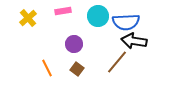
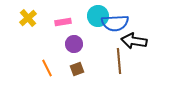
pink rectangle: moved 11 px down
blue semicircle: moved 11 px left, 1 px down
brown line: moved 2 px right, 1 px up; rotated 45 degrees counterclockwise
brown square: rotated 32 degrees clockwise
